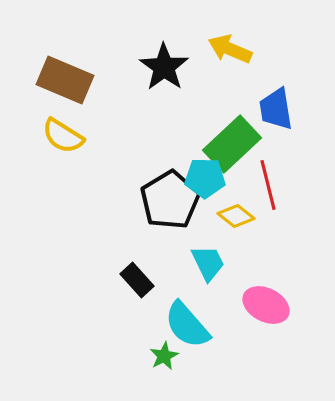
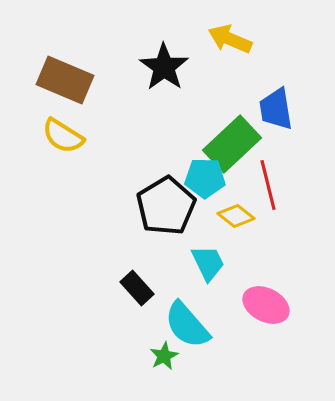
yellow arrow: moved 10 px up
black pentagon: moved 4 px left, 6 px down
black rectangle: moved 8 px down
